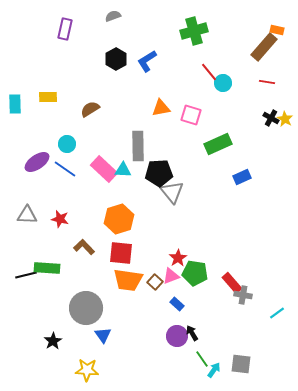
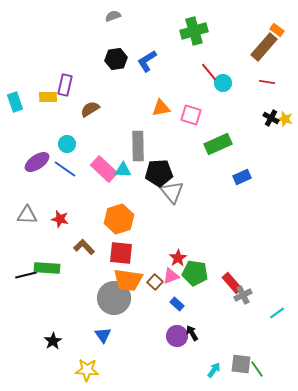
purple rectangle at (65, 29): moved 56 px down
orange rectangle at (277, 30): rotated 24 degrees clockwise
black hexagon at (116, 59): rotated 20 degrees clockwise
cyan rectangle at (15, 104): moved 2 px up; rotated 18 degrees counterclockwise
yellow star at (285, 119): rotated 14 degrees counterclockwise
gray cross at (243, 295): rotated 36 degrees counterclockwise
gray circle at (86, 308): moved 28 px right, 10 px up
green line at (202, 359): moved 55 px right, 10 px down
